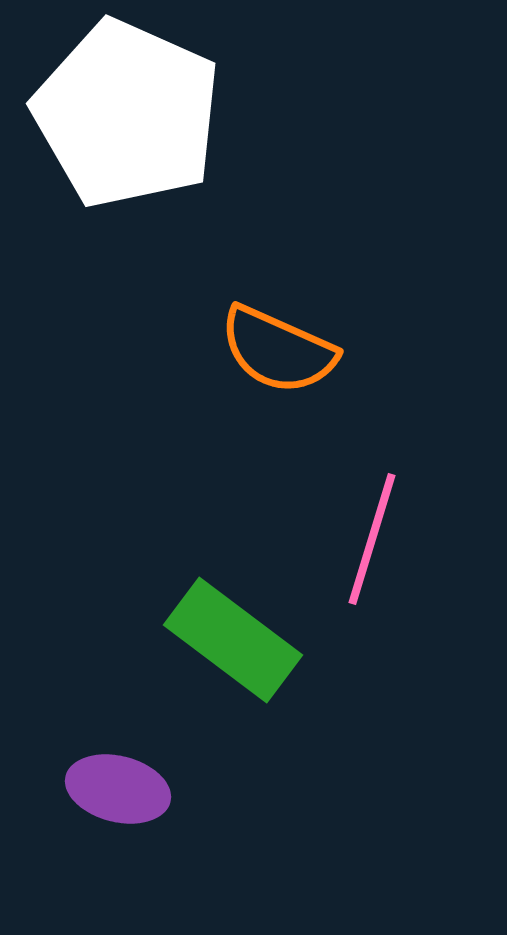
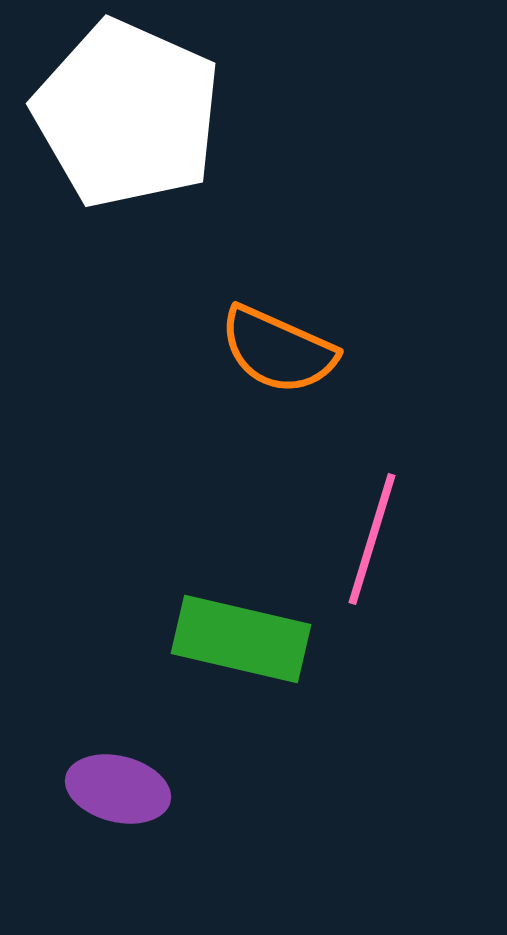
green rectangle: moved 8 px right, 1 px up; rotated 24 degrees counterclockwise
